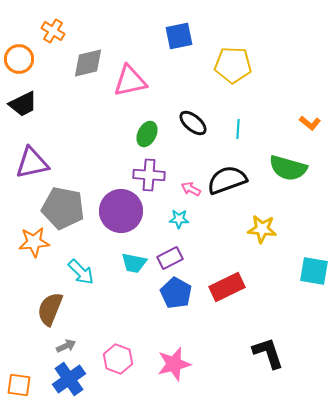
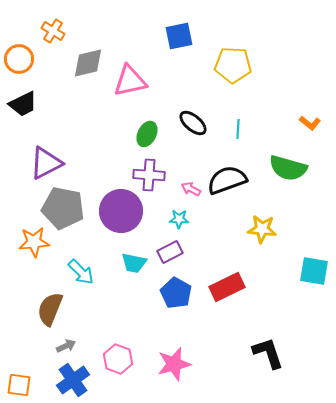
purple triangle: moved 14 px right; rotated 15 degrees counterclockwise
purple rectangle: moved 6 px up
blue cross: moved 4 px right, 1 px down
